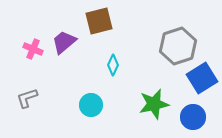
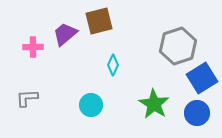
purple trapezoid: moved 1 px right, 8 px up
pink cross: moved 2 px up; rotated 24 degrees counterclockwise
gray L-shape: rotated 15 degrees clockwise
green star: rotated 28 degrees counterclockwise
blue circle: moved 4 px right, 4 px up
